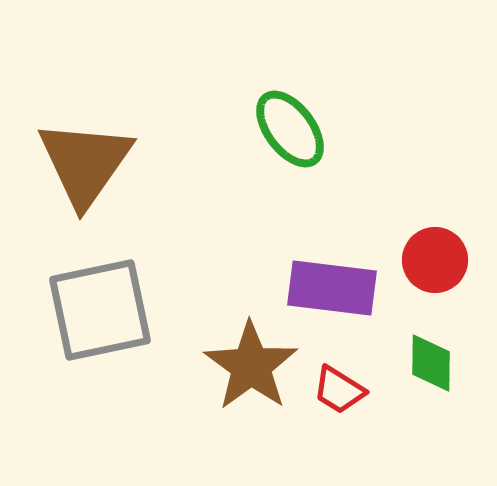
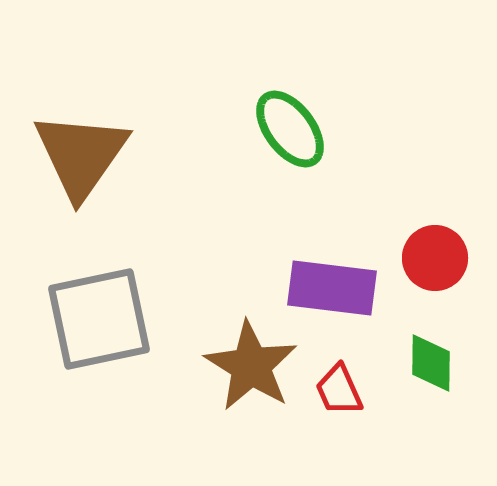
brown triangle: moved 4 px left, 8 px up
red circle: moved 2 px up
gray square: moved 1 px left, 9 px down
brown star: rotated 4 degrees counterclockwise
red trapezoid: rotated 34 degrees clockwise
